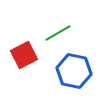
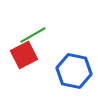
green line: moved 25 px left, 2 px down
